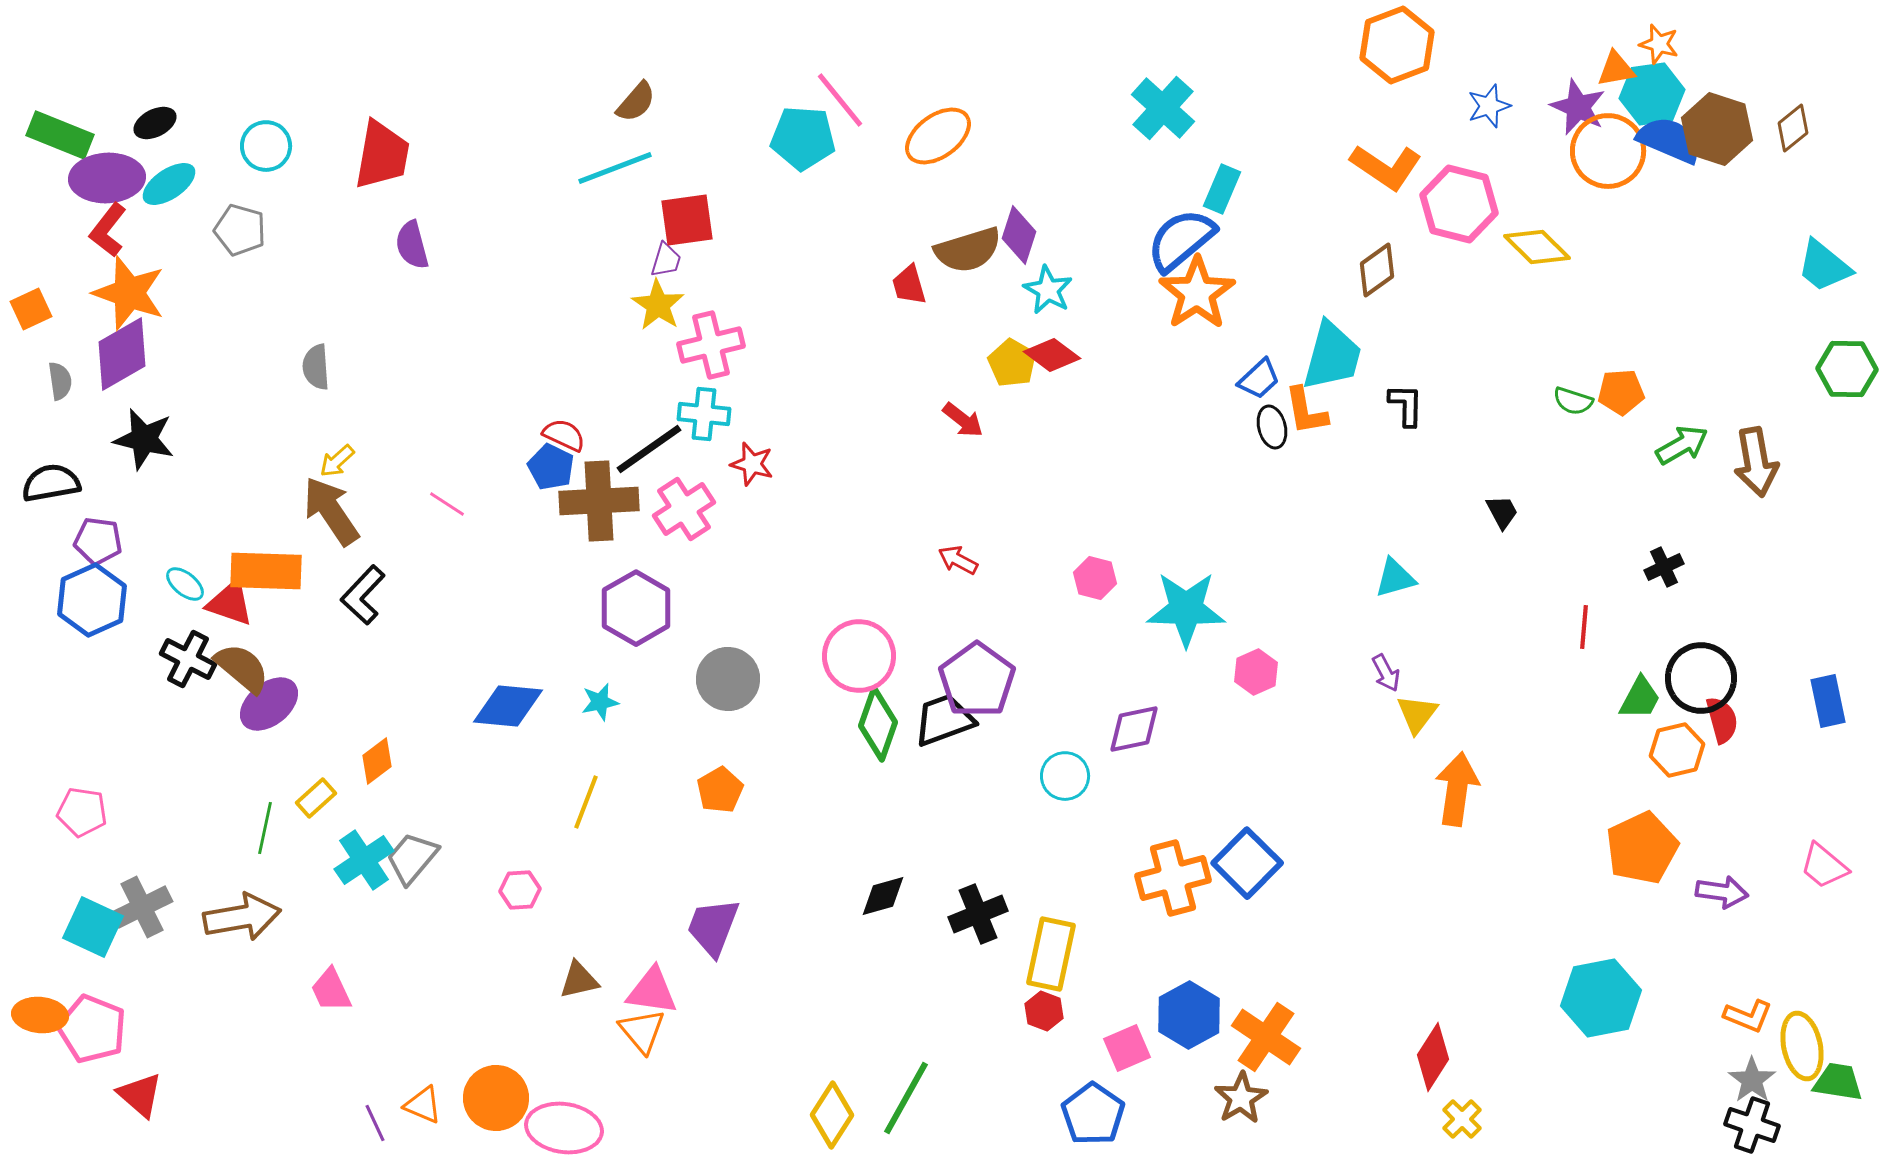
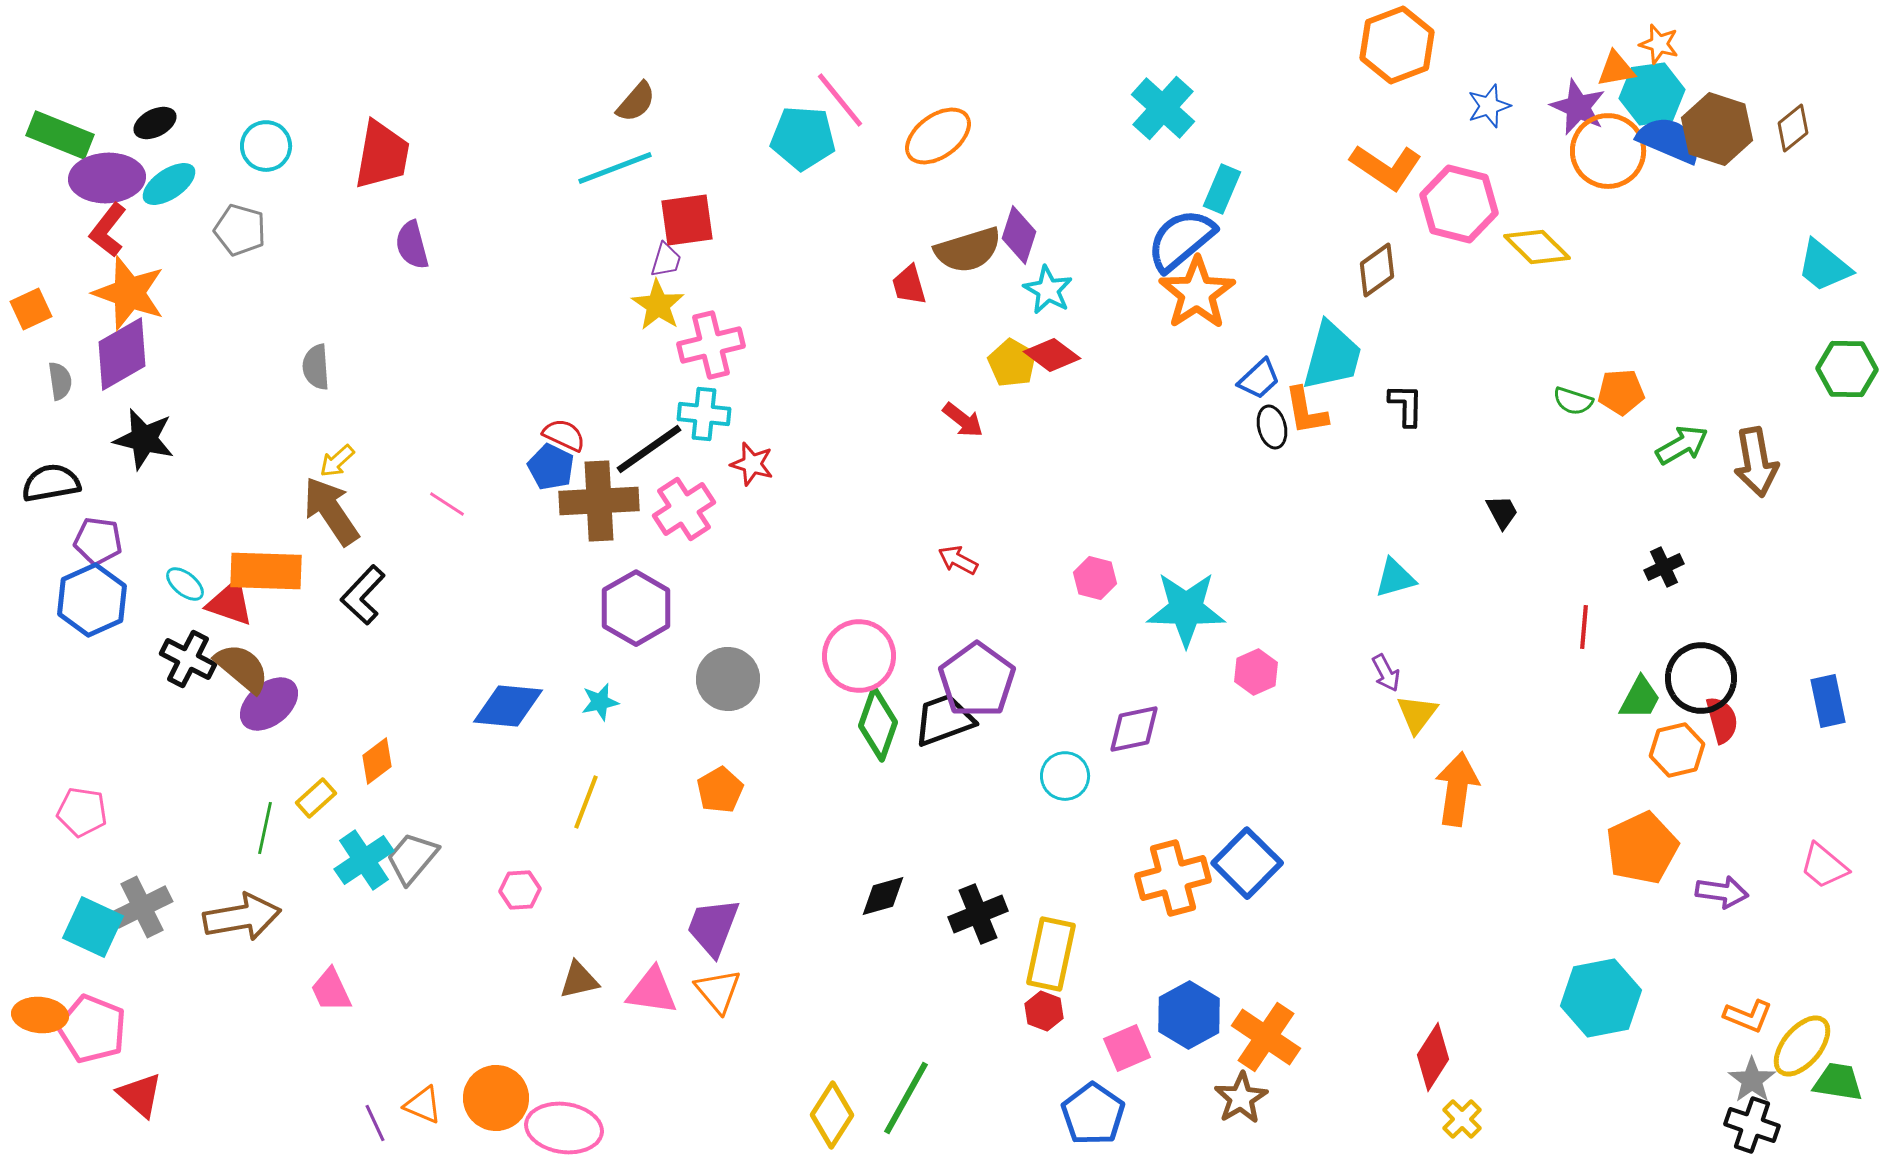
orange triangle at (642, 1031): moved 76 px right, 40 px up
yellow ellipse at (1802, 1046): rotated 52 degrees clockwise
